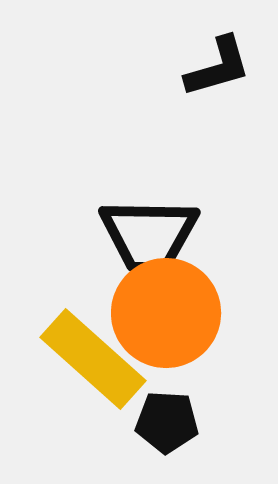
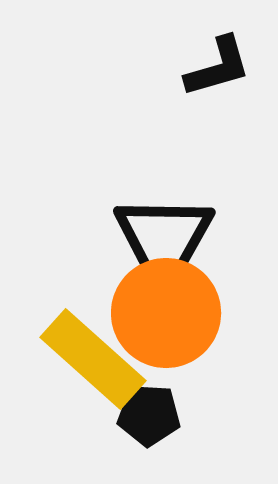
black trapezoid: moved 15 px right
black pentagon: moved 18 px left, 7 px up
